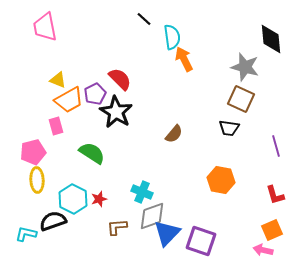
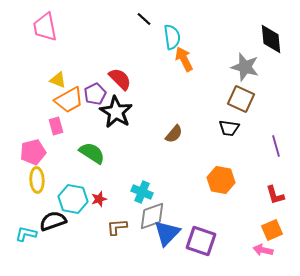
cyan hexagon: rotated 16 degrees counterclockwise
